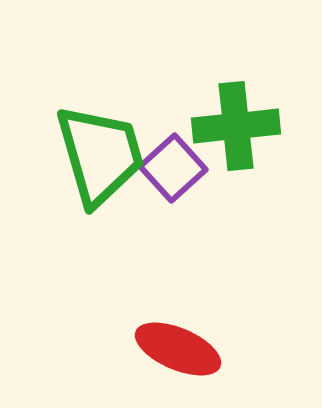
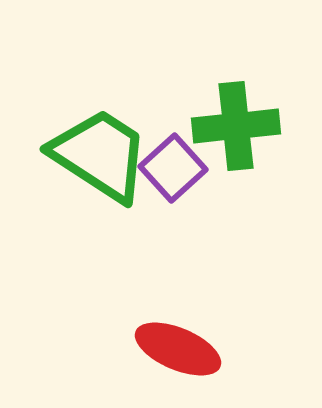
green trapezoid: rotated 41 degrees counterclockwise
